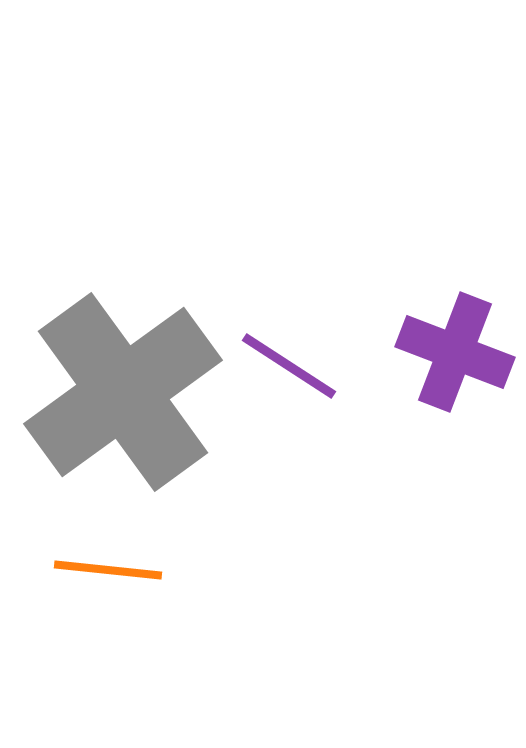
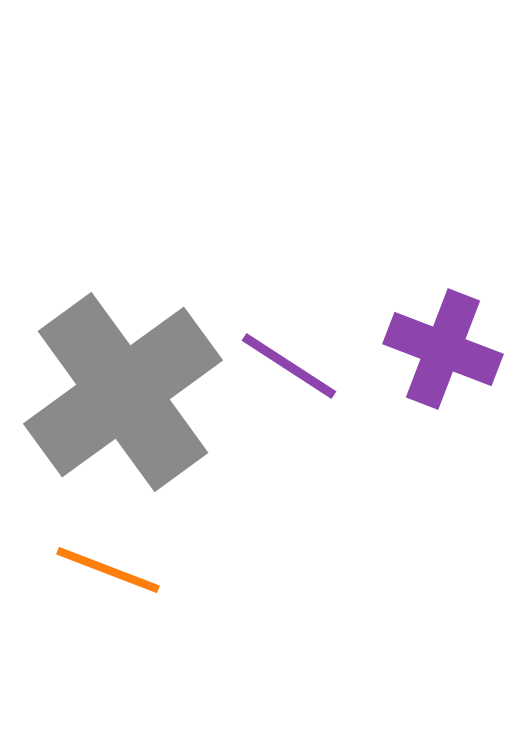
purple cross: moved 12 px left, 3 px up
orange line: rotated 15 degrees clockwise
